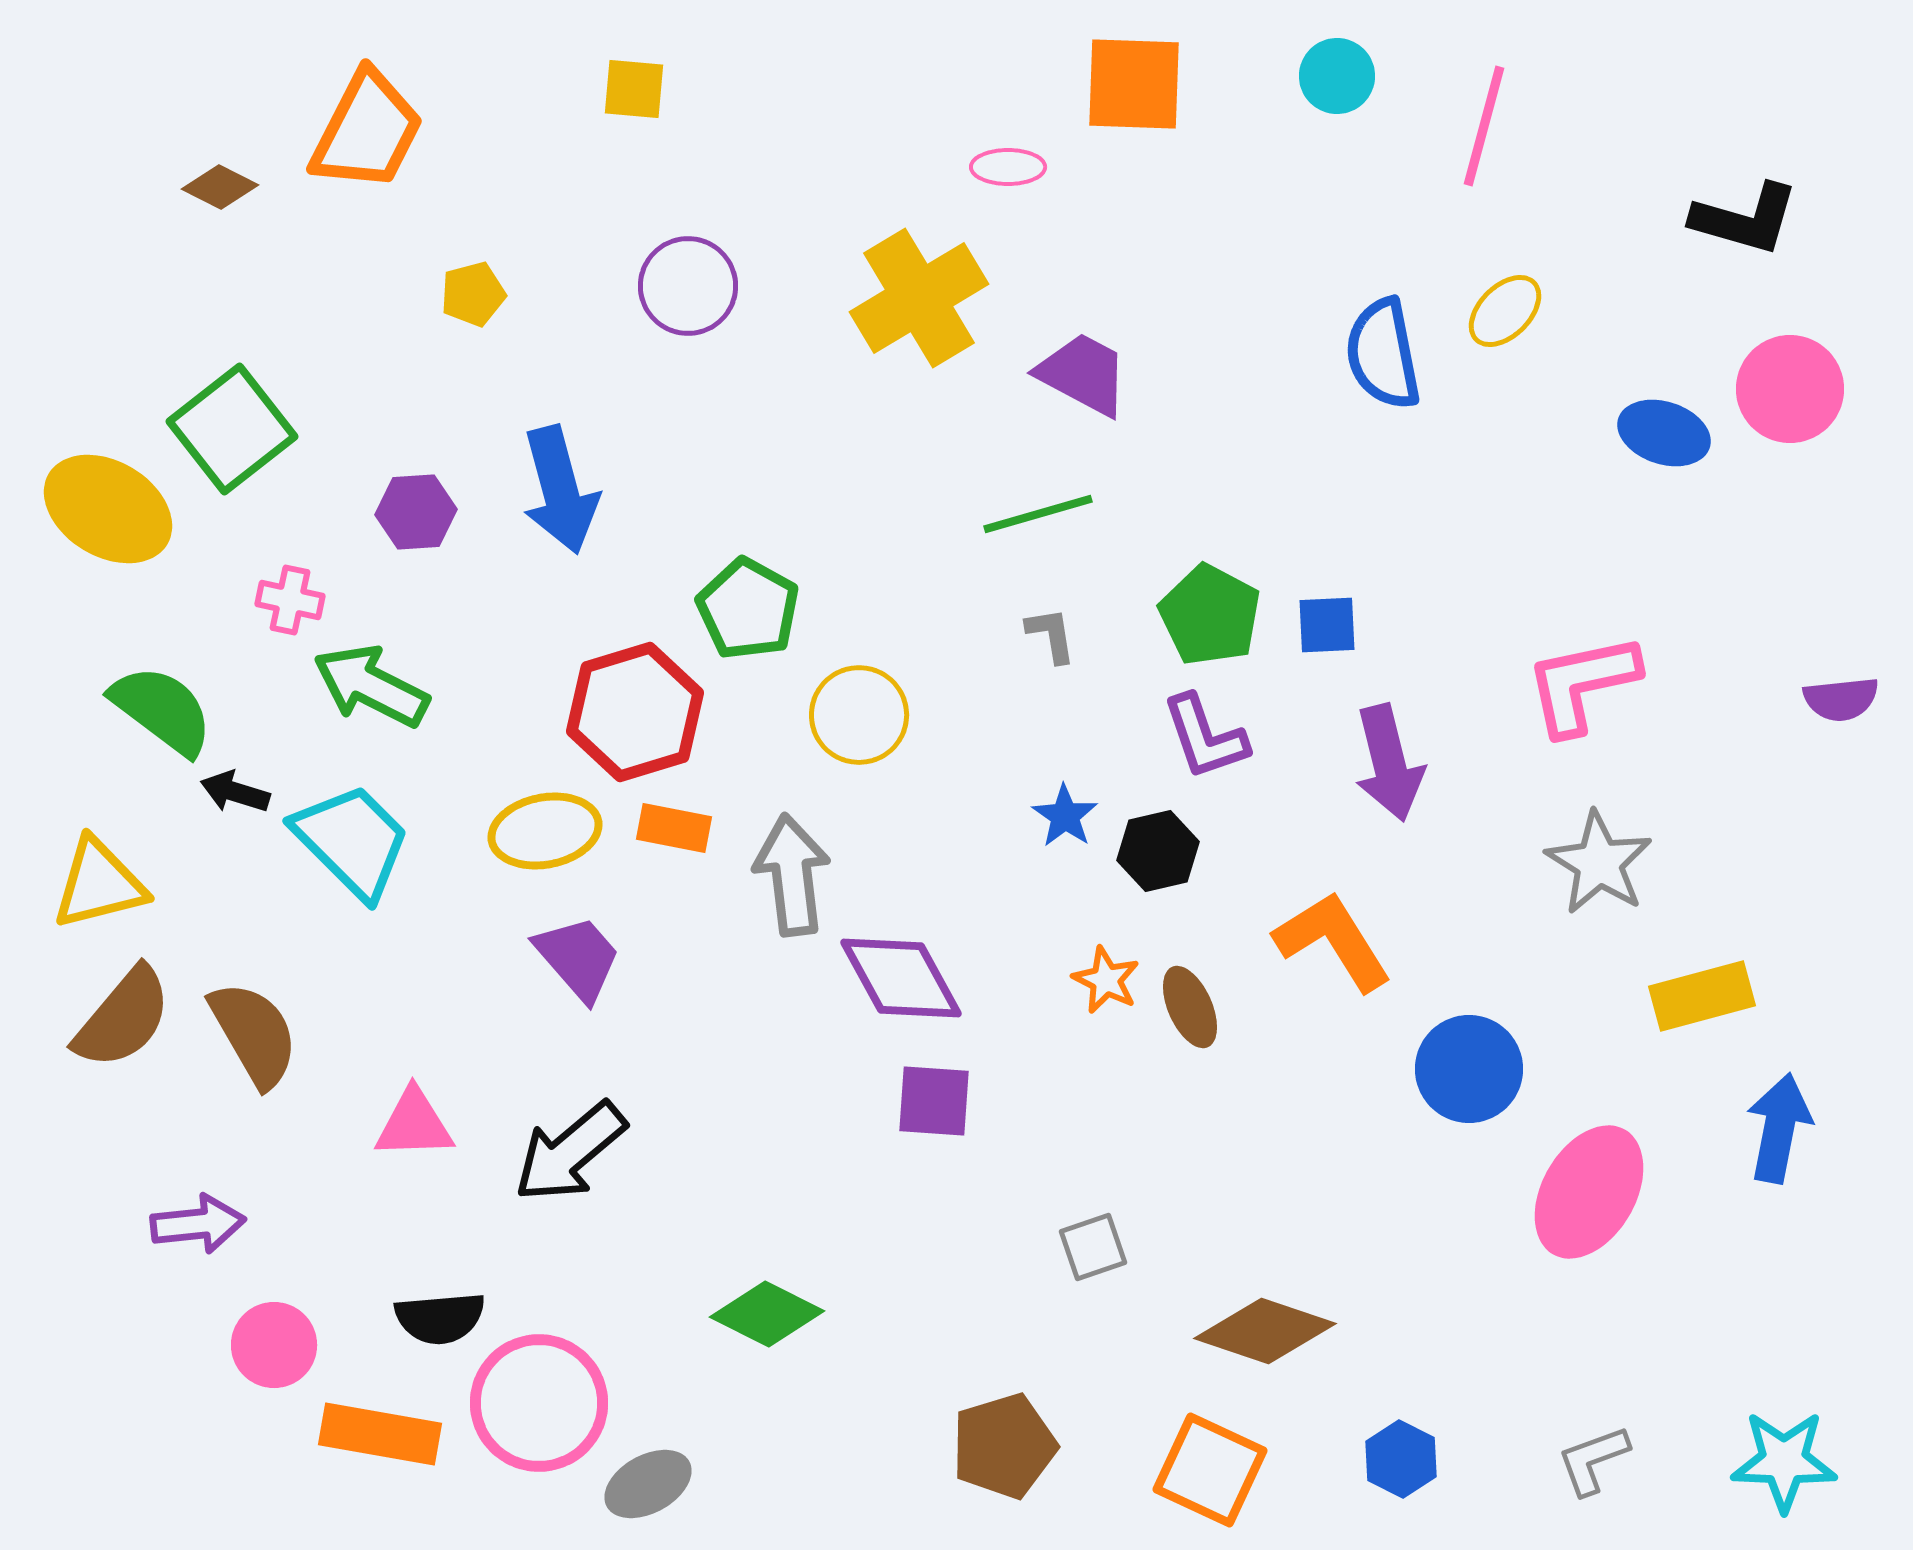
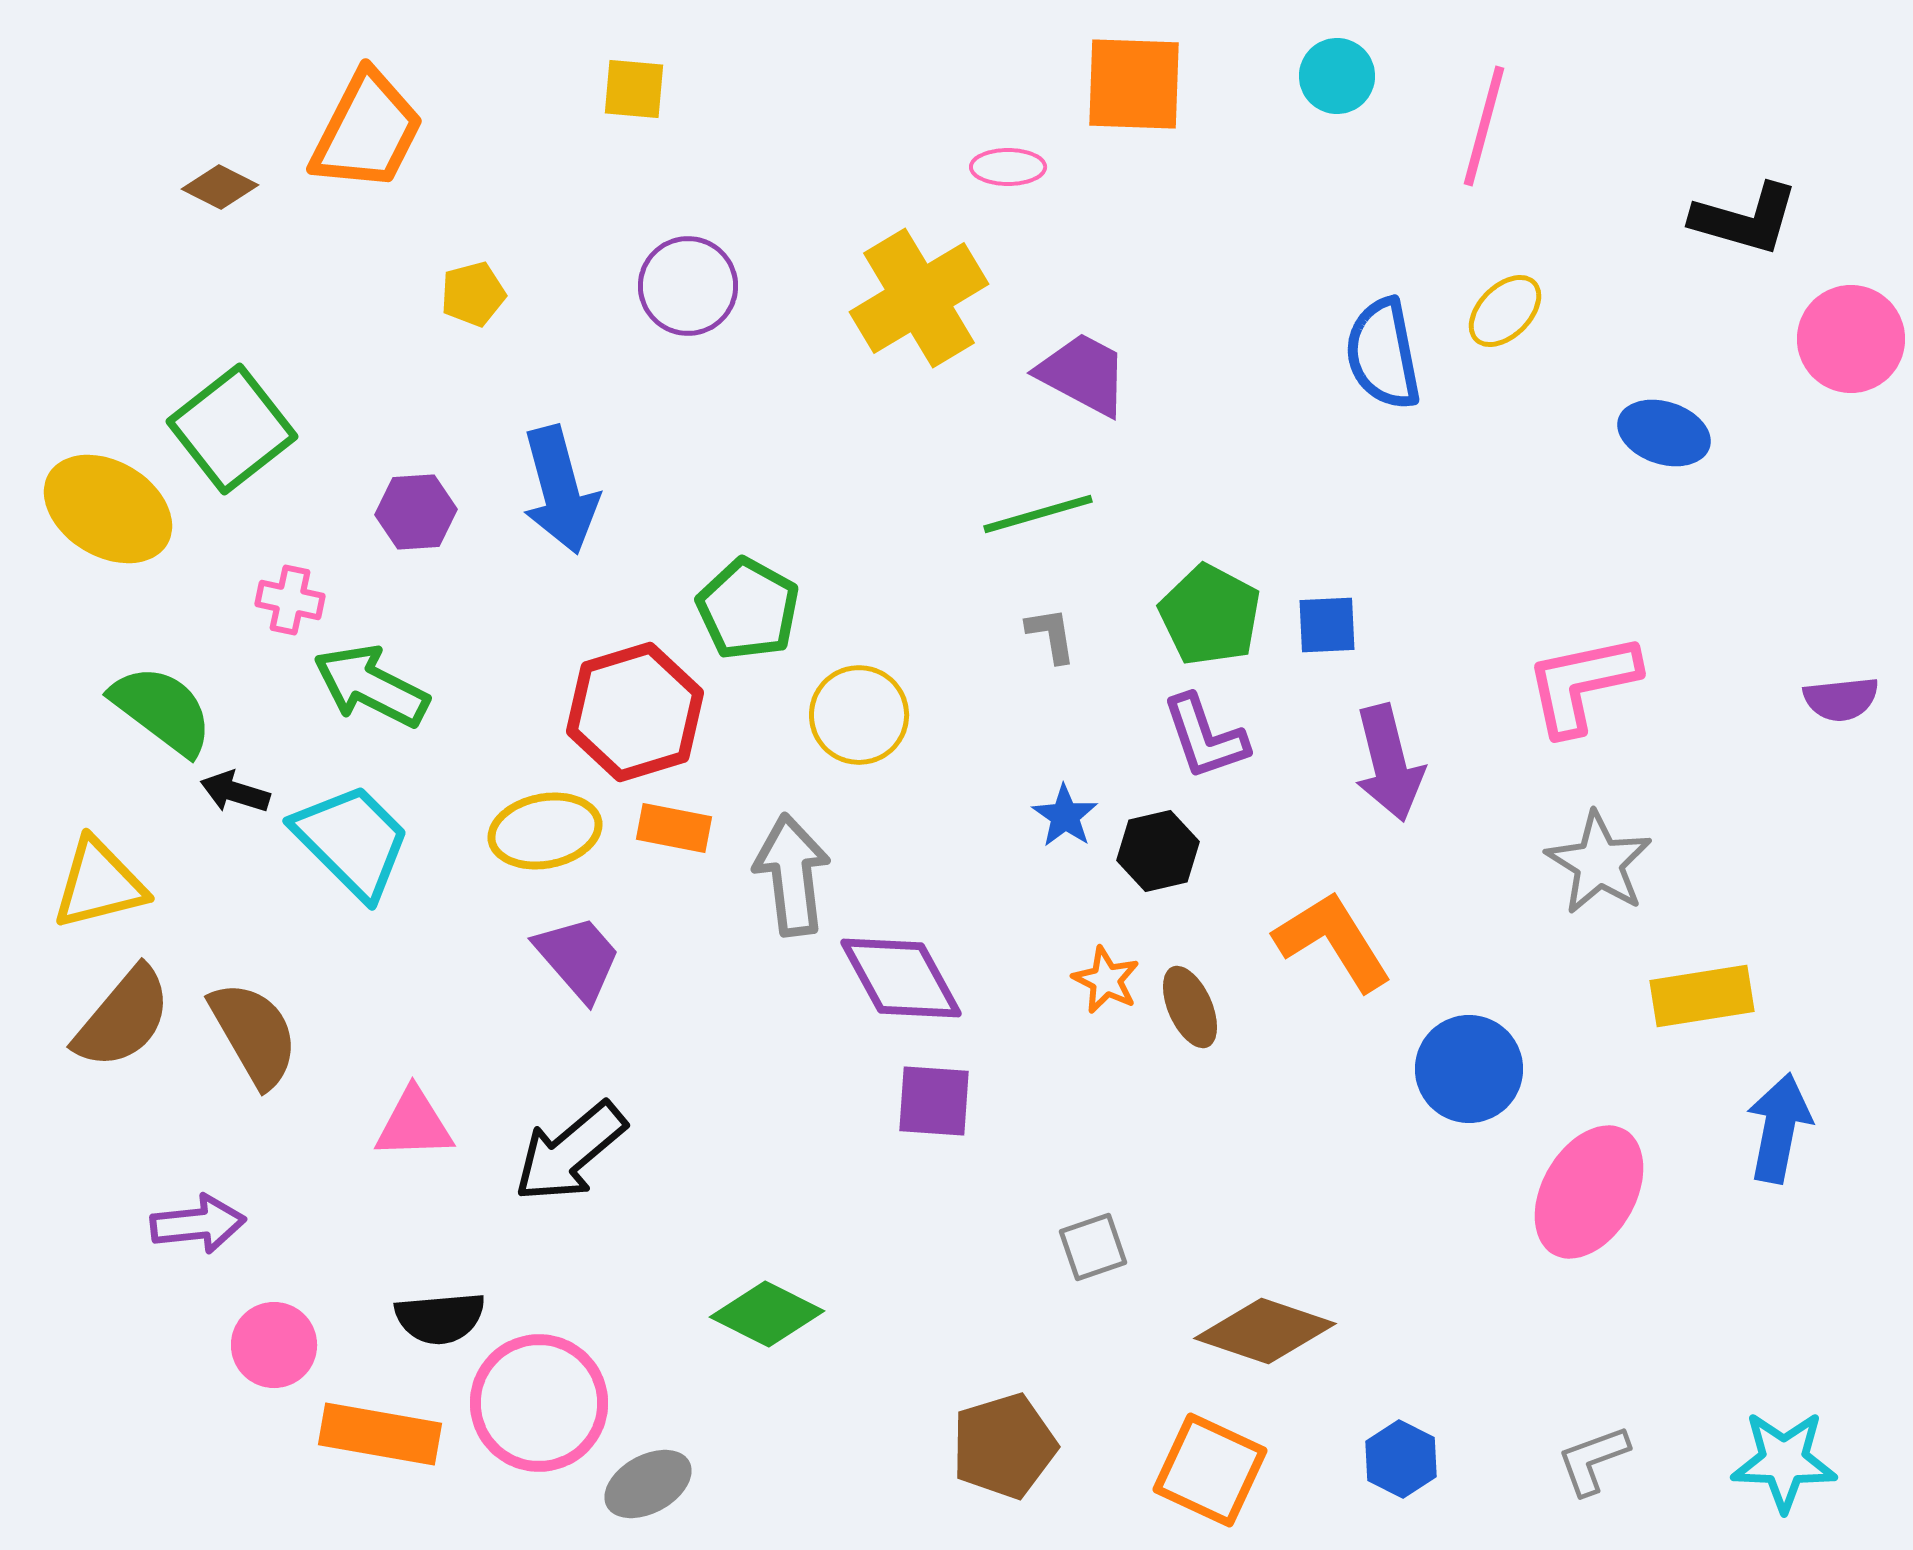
pink circle at (1790, 389): moved 61 px right, 50 px up
yellow rectangle at (1702, 996): rotated 6 degrees clockwise
